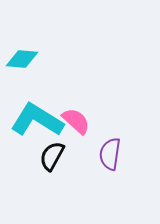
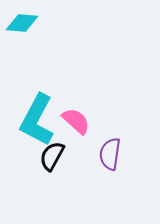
cyan diamond: moved 36 px up
cyan L-shape: rotated 94 degrees counterclockwise
